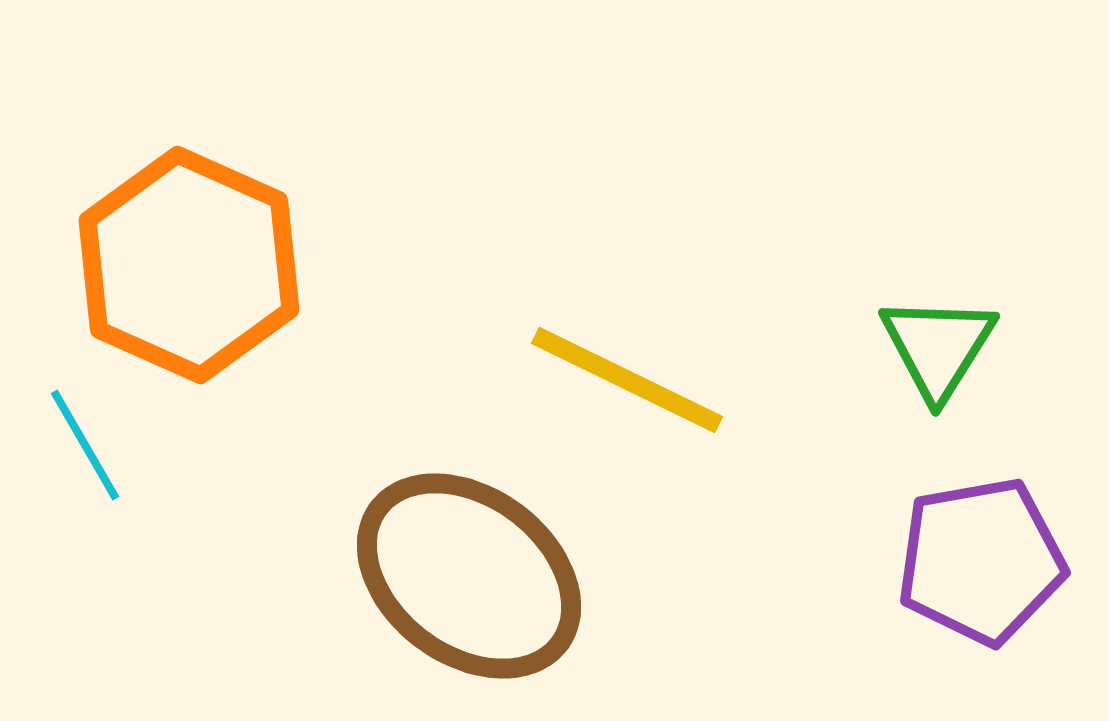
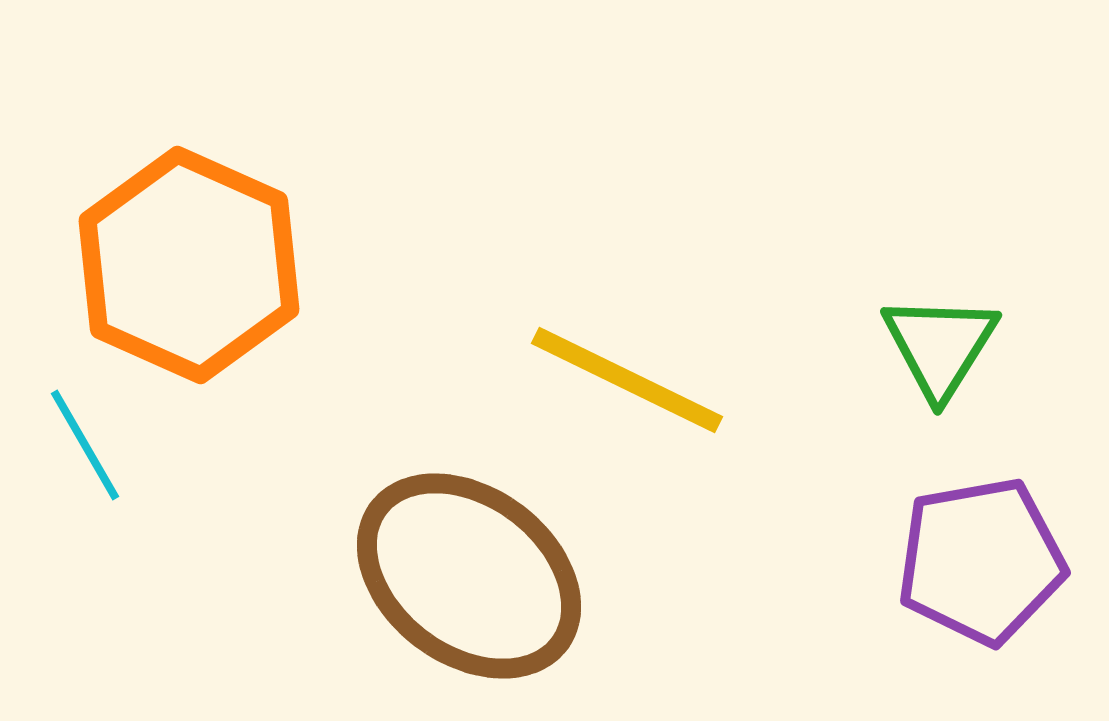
green triangle: moved 2 px right, 1 px up
